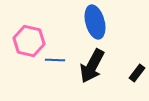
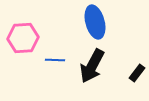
pink hexagon: moved 6 px left, 3 px up; rotated 16 degrees counterclockwise
